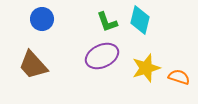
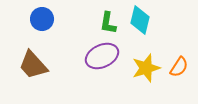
green L-shape: moved 1 px right, 1 px down; rotated 30 degrees clockwise
orange semicircle: moved 10 px up; rotated 105 degrees clockwise
